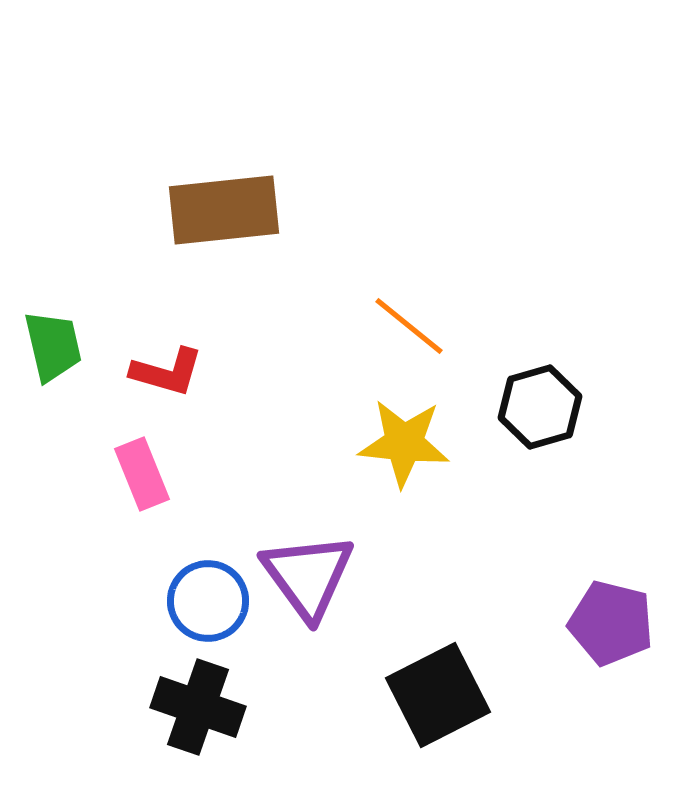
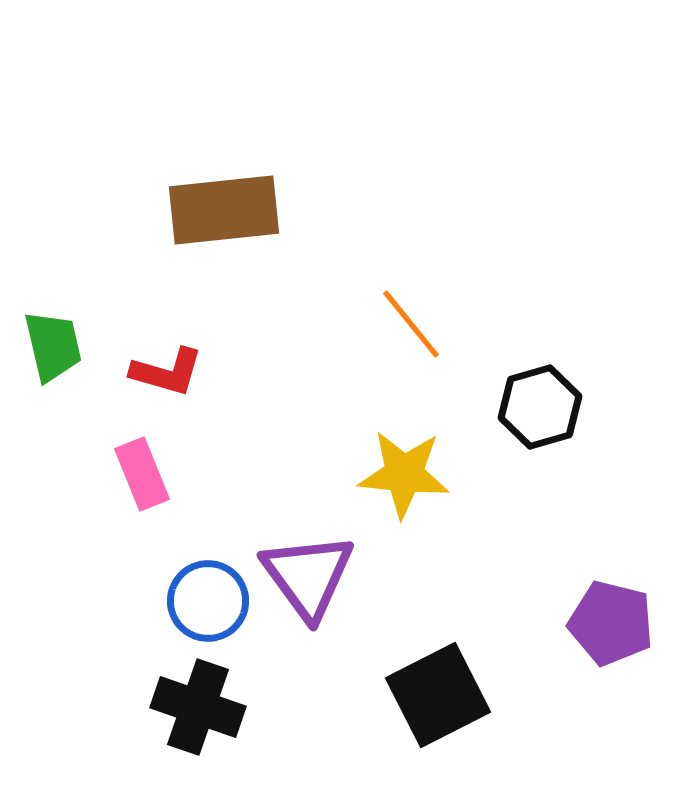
orange line: moved 2 px right, 2 px up; rotated 12 degrees clockwise
yellow star: moved 31 px down
